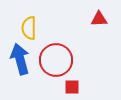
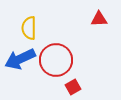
blue arrow: rotated 100 degrees counterclockwise
red square: moved 1 px right; rotated 28 degrees counterclockwise
